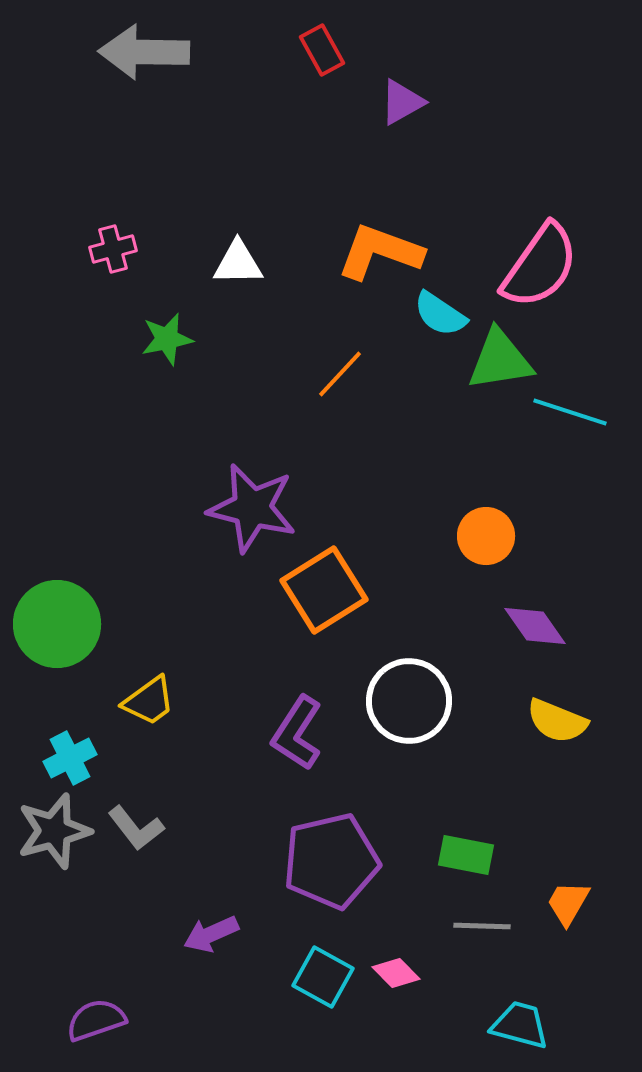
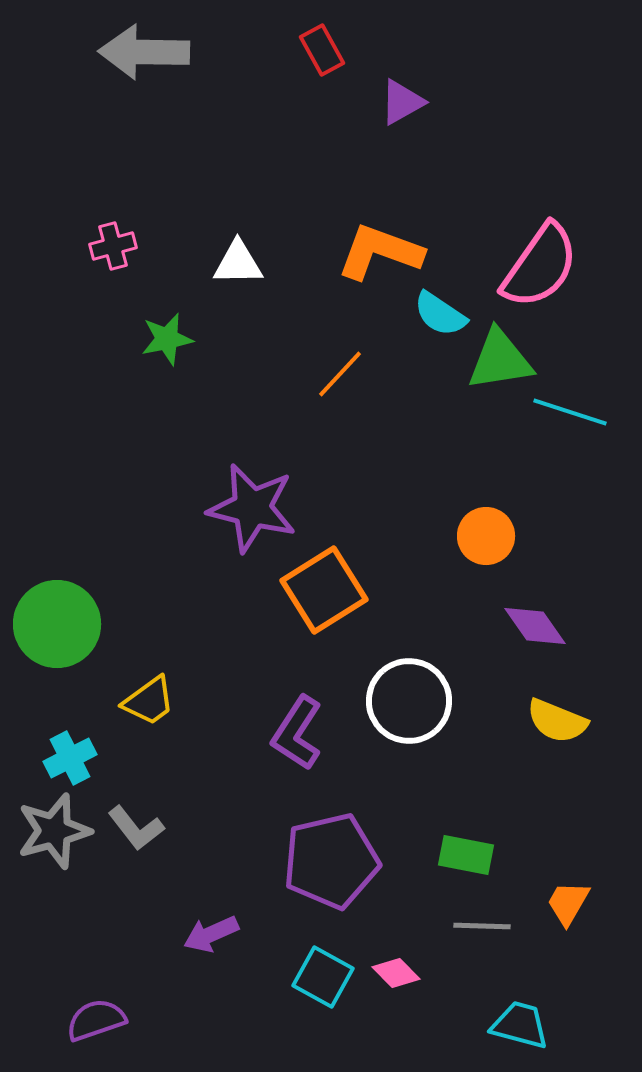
pink cross: moved 3 px up
